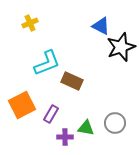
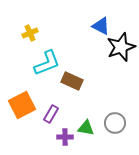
yellow cross: moved 10 px down
